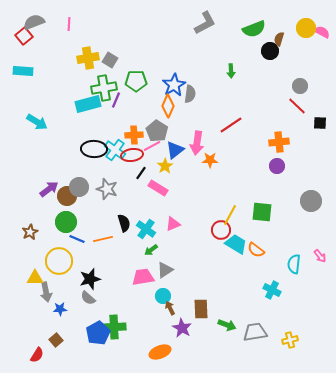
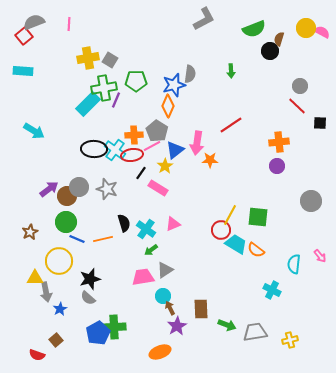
gray L-shape at (205, 23): moved 1 px left, 4 px up
blue star at (174, 85): rotated 15 degrees clockwise
gray semicircle at (190, 94): moved 20 px up
cyan rectangle at (88, 104): rotated 30 degrees counterclockwise
cyan arrow at (37, 122): moved 3 px left, 9 px down
green square at (262, 212): moved 4 px left, 5 px down
blue star at (60, 309): rotated 24 degrees counterclockwise
purple star at (182, 328): moved 5 px left, 2 px up; rotated 12 degrees clockwise
red semicircle at (37, 355): rotated 77 degrees clockwise
